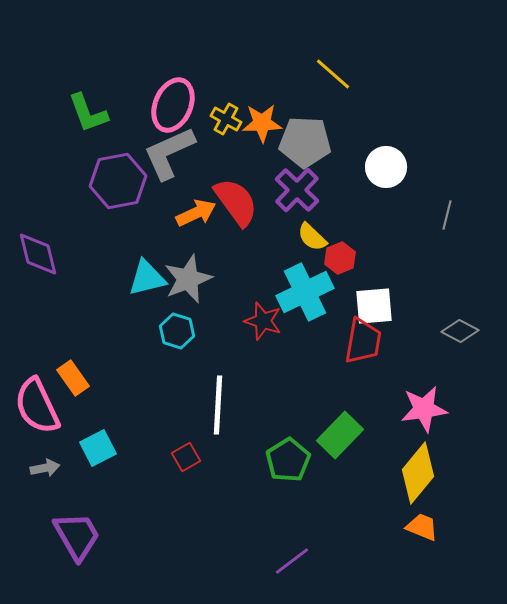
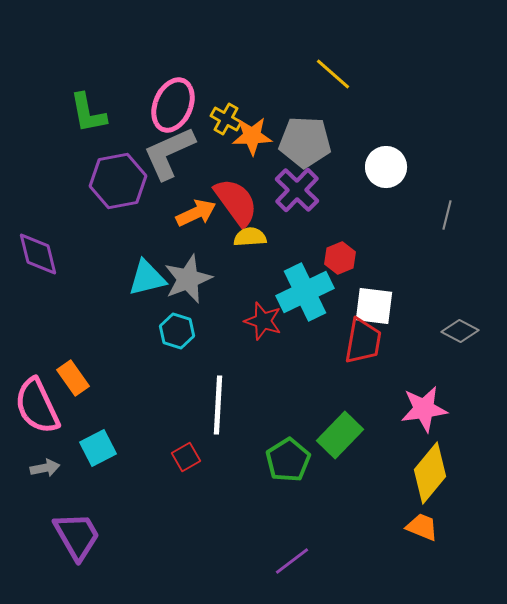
green L-shape: rotated 9 degrees clockwise
orange star: moved 10 px left, 13 px down
yellow semicircle: moved 62 px left; rotated 132 degrees clockwise
white square: rotated 12 degrees clockwise
yellow diamond: moved 12 px right
